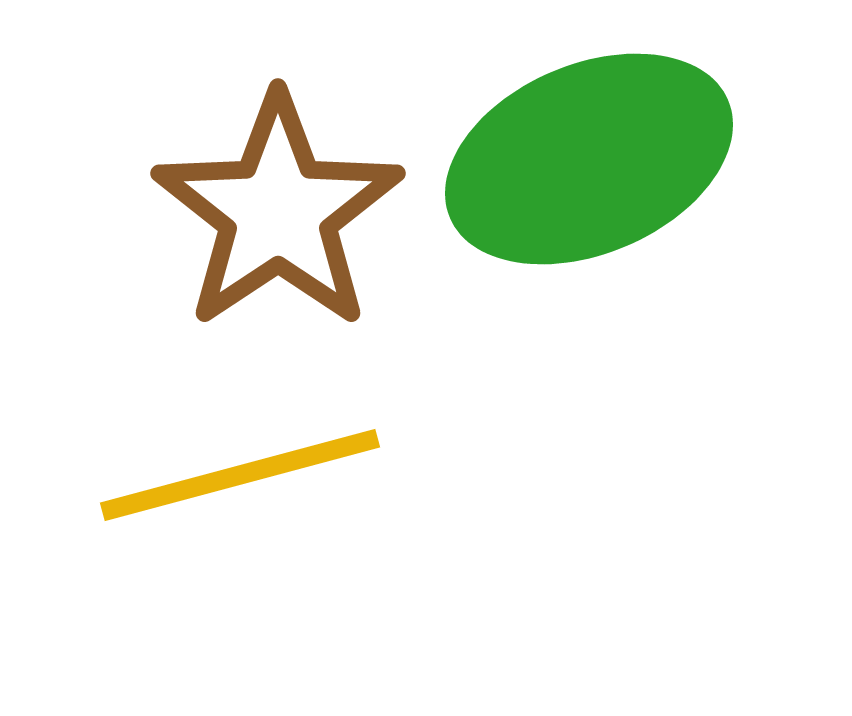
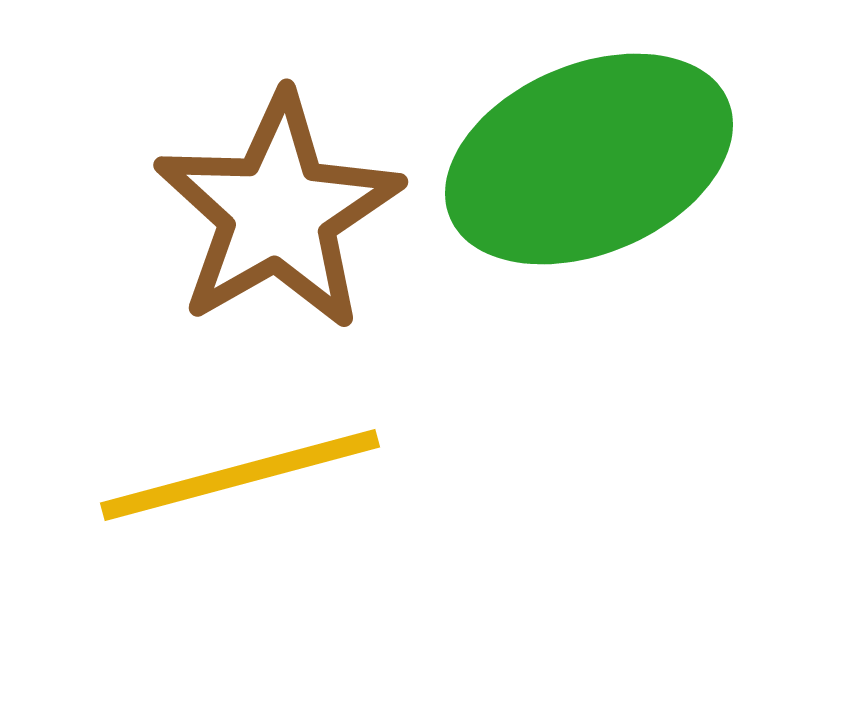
brown star: rotated 4 degrees clockwise
